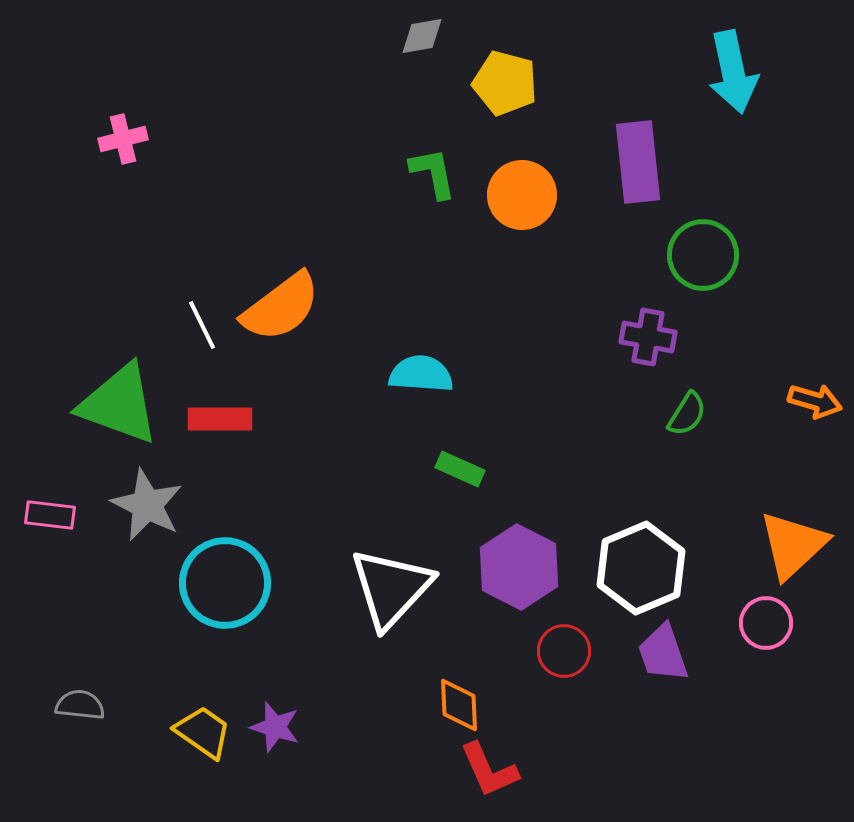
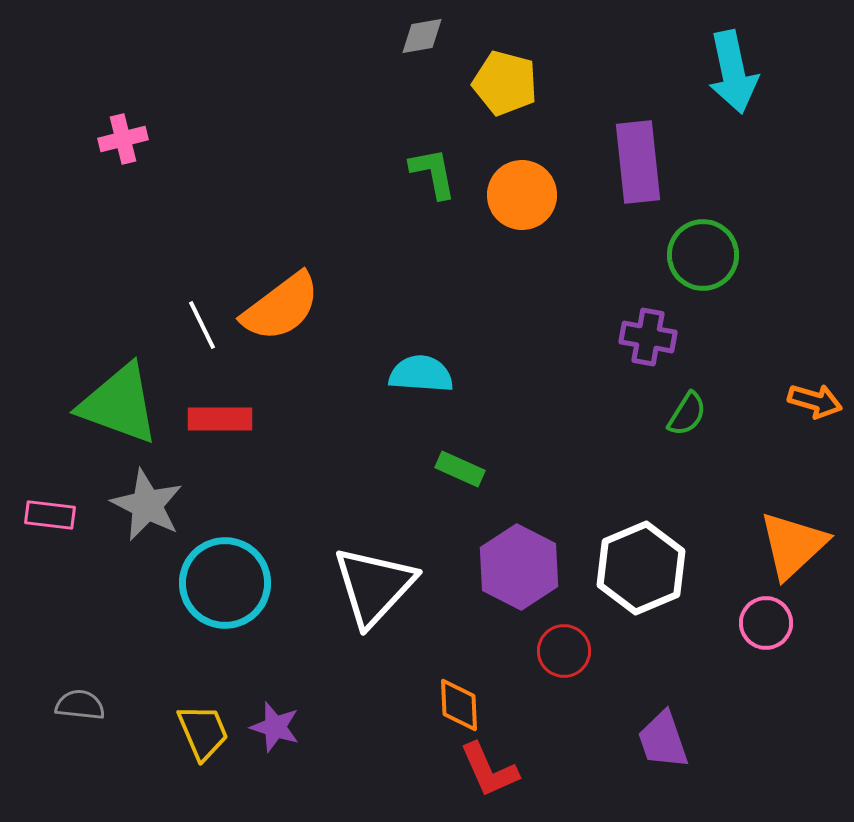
white triangle: moved 17 px left, 2 px up
purple trapezoid: moved 87 px down
yellow trapezoid: rotated 32 degrees clockwise
